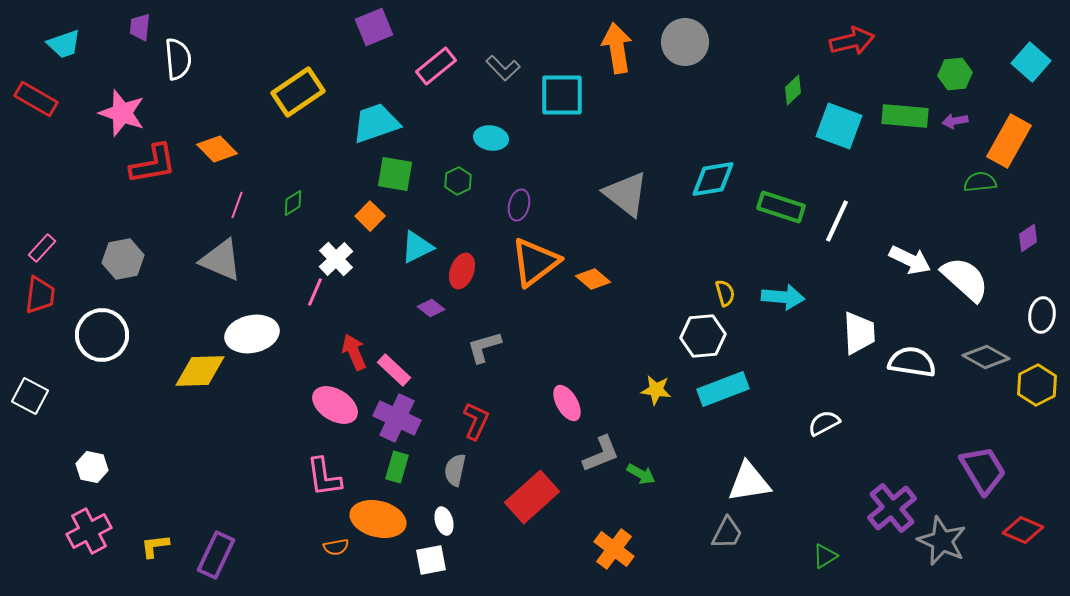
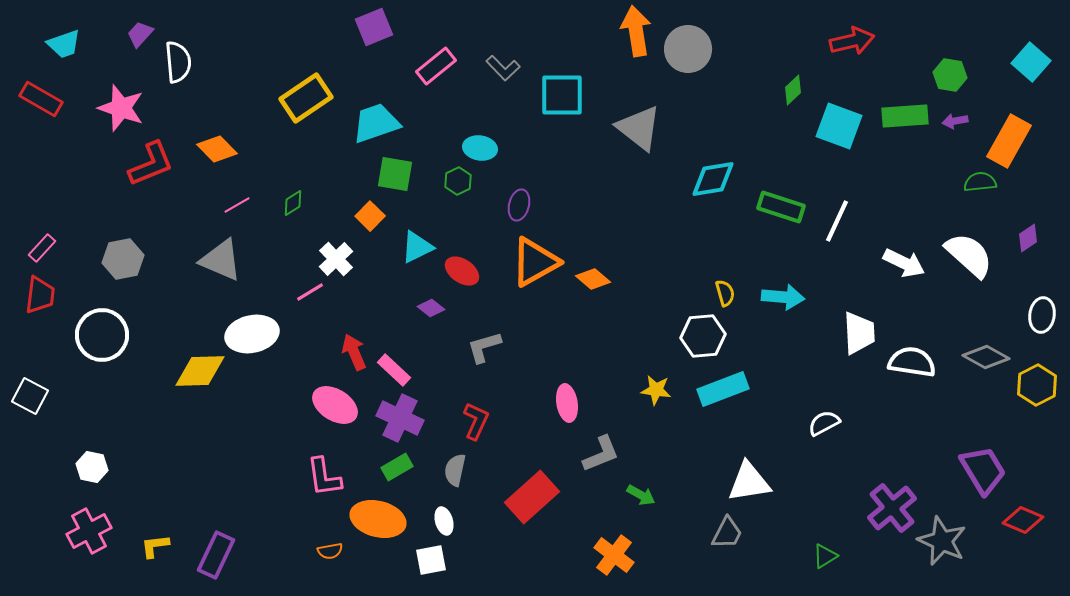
purple trapezoid at (140, 27): moved 7 px down; rotated 36 degrees clockwise
gray circle at (685, 42): moved 3 px right, 7 px down
orange arrow at (617, 48): moved 19 px right, 17 px up
white semicircle at (178, 59): moved 3 px down
green hexagon at (955, 74): moved 5 px left, 1 px down; rotated 16 degrees clockwise
yellow rectangle at (298, 92): moved 8 px right, 6 px down
red rectangle at (36, 99): moved 5 px right
pink star at (122, 113): moved 1 px left, 5 px up
green rectangle at (905, 116): rotated 9 degrees counterclockwise
cyan ellipse at (491, 138): moved 11 px left, 10 px down
red L-shape at (153, 164): moved 2 px left; rotated 12 degrees counterclockwise
gray triangle at (626, 194): moved 13 px right, 66 px up
pink line at (237, 205): rotated 40 degrees clockwise
white arrow at (910, 260): moved 6 px left, 3 px down
orange triangle at (535, 262): rotated 8 degrees clockwise
red ellipse at (462, 271): rotated 76 degrees counterclockwise
white semicircle at (965, 279): moved 4 px right, 24 px up
pink line at (315, 292): moved 5 px left; rotated 36 degrees clockwise
pink ellipse at (567, 403): rotated 21 degrees clockwise
purple cross at (397, 418): moved 3 px right
green rectangle at (397, 467): rotated 44 degrees clockwise
green arrow at (641, 474): moved 21 px down
red diamond at (1023, 530): moved 10 px up
orange semicircle at (336, 547): moved 6 px left, 4 px down
orange cross at (614, 549): moved 6 px down
